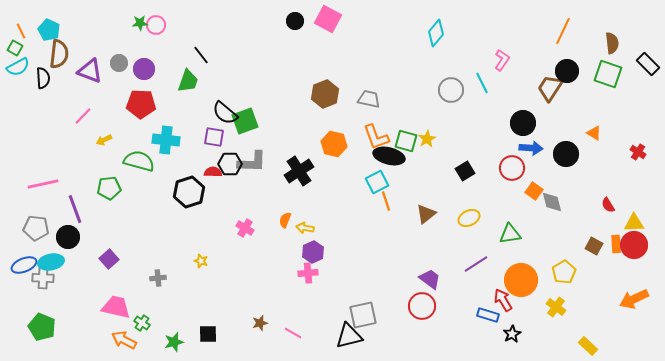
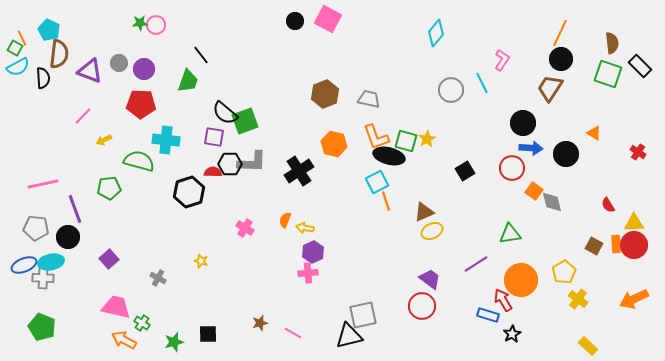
orange line at (21, 31): moved 1 px right, 7 px down
orange line at (563, 31): moved 3 px left, 2 px down
black rectangle at (648, 64): moved 8 px left, 2 px down
black circle at (567, 71): moved 6 px left, 12 px up
brown triangle at (426, 214): moved 2 px left, 2 px up; rotated 15 degrees clockwise
yellow ellipse at (469, 218): moved 37 px left, 13 px down
gray cross at (158, 278): rotated 35 degrees clockwise
yellow cross at (556, 307): moved 22 px right, 8 px up
